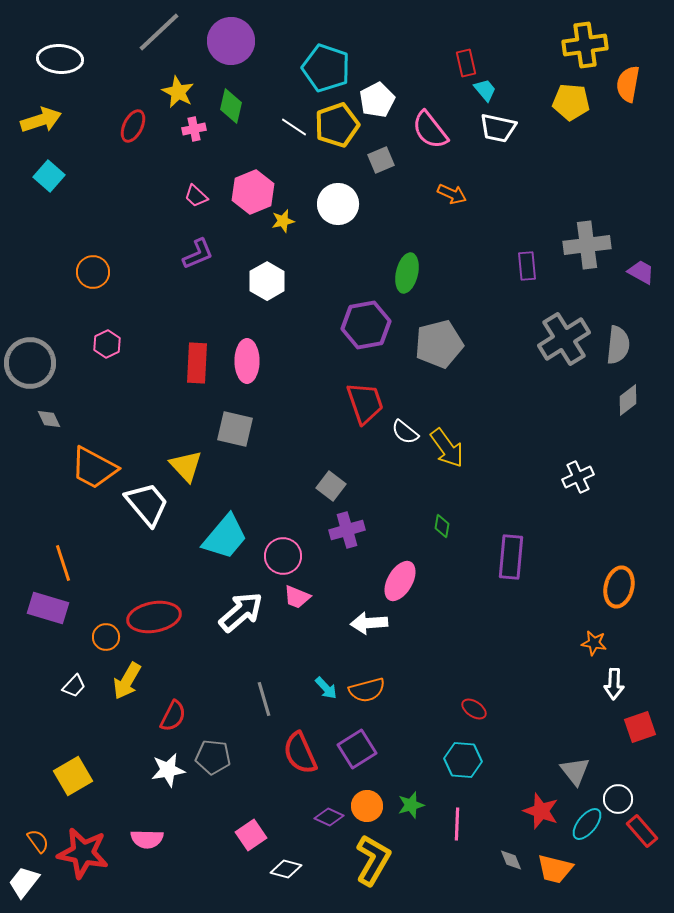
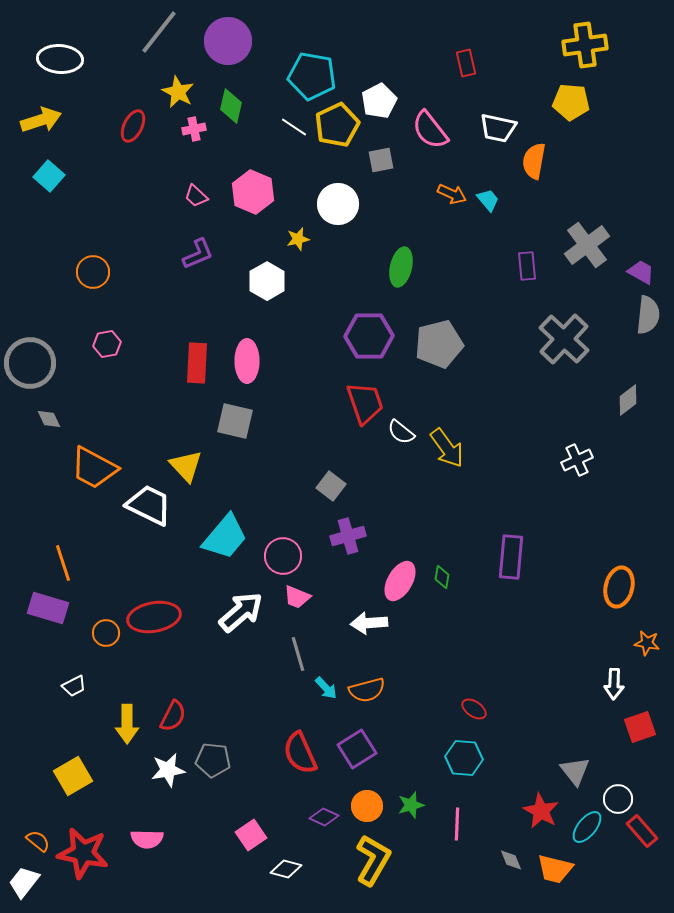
gray line at (159, 32): rotated 9 degrees counterclockwise
purple circle at (231, 41): moved 3 px left
cyan pentagon at (326, 68): moved 14 px left, 8 px down; rotated 9 degrees counterclockwise
orange semicircle at (628, 84): moved 94 px left, 77 px down
cyan trapezoid at (485, 90): moved 3 px right, 110 px down
white pentagon at (377, 100): moved 2 px right, 1 px down
yellow pentagon at (337, 125): rotated 6 degrees counterclockwise
gray square at (381, 160): rotated 12 degrees clockwise
pink hexagon at (253, 192): rotated 15 degrees counterclockwise
yellow star at (283, 221): moved 15 px right, 18 px down
gray cross at (587, 245): rotated 30 degrees counterclockwise
green ellipse at (407, 273): moved 6 px left, 6 px up
purple hexagon at (366, 325): moved 3 px right, 11 px down; rotated 9 degrees clockwise
gray cross at (564, 339): rotated 15 degrees counterclockwise
pink hexagon at (107, 344): rotated 16 degrees clockwise
gray semicircle at (618, 345): moved 30 px right, 30 px up
gray square at (235, 429): moved 8 px up
white semicircle at (405, 432): moved 4 px left
white cross at (578, 477): moved 1 px left, 17 px up
white trapezoid at (147, 504): moved 2 px right, 1 px down; rotated 24 degrees counterclockwise
green diamond at (442, 526): moved 51 px down
purple cross at (347, 530): moved 1 px right, 6 px down
orange circle at (106, 637): moved 4 px up
orange star at (594, 643): moved 53 px right
yellow arrow at (127, 681): moved 43 px down; rotated 30 degrees counterclockwise
white trapezoid at (74, 686): rotated 20 degrees clockwise
gray line at (264, 699): moved 34 px right, 45 px up
gray pentagon at (213, 757): moved 3 px down
cyan hexagon at (463, 760): moved 1 px right, 2 px up
red star at (541, 811): rotated 9 degrees clockwise
purple diamond at (329, 817): moved 5 px left
cyan ellipse at (587, 824): moved 3 px down
orange semicircle at (38, 841): rotated 15 degrees counterclockwise
